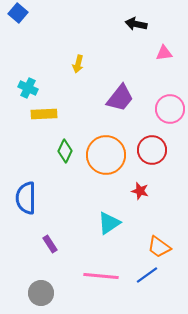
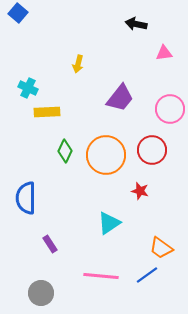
yellow rectangle: moved 3 px right, 2 px up
orange trapezoid: moved 2 px right, 1 px down
